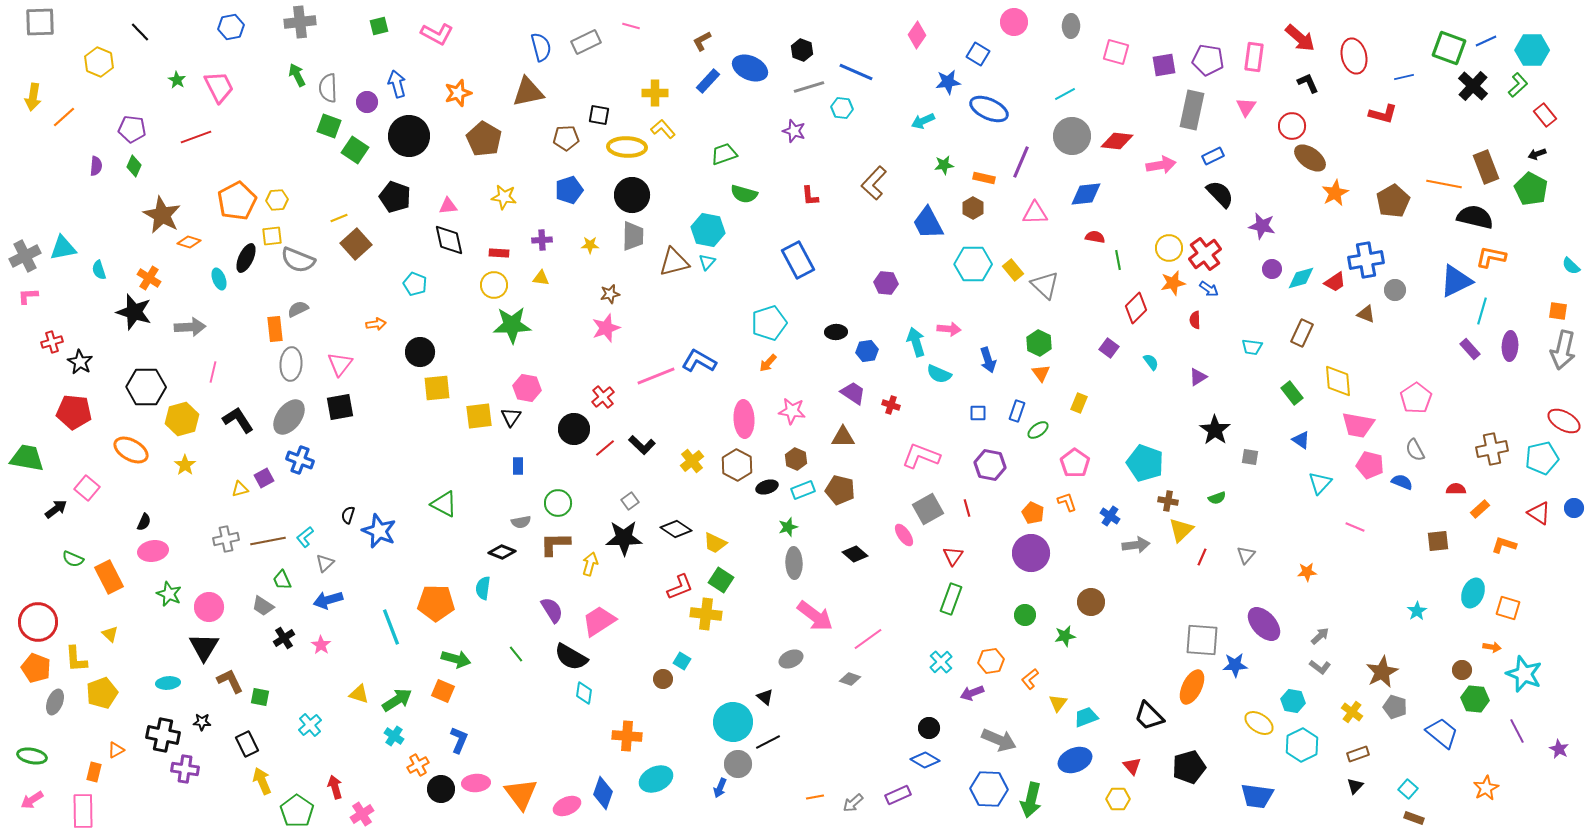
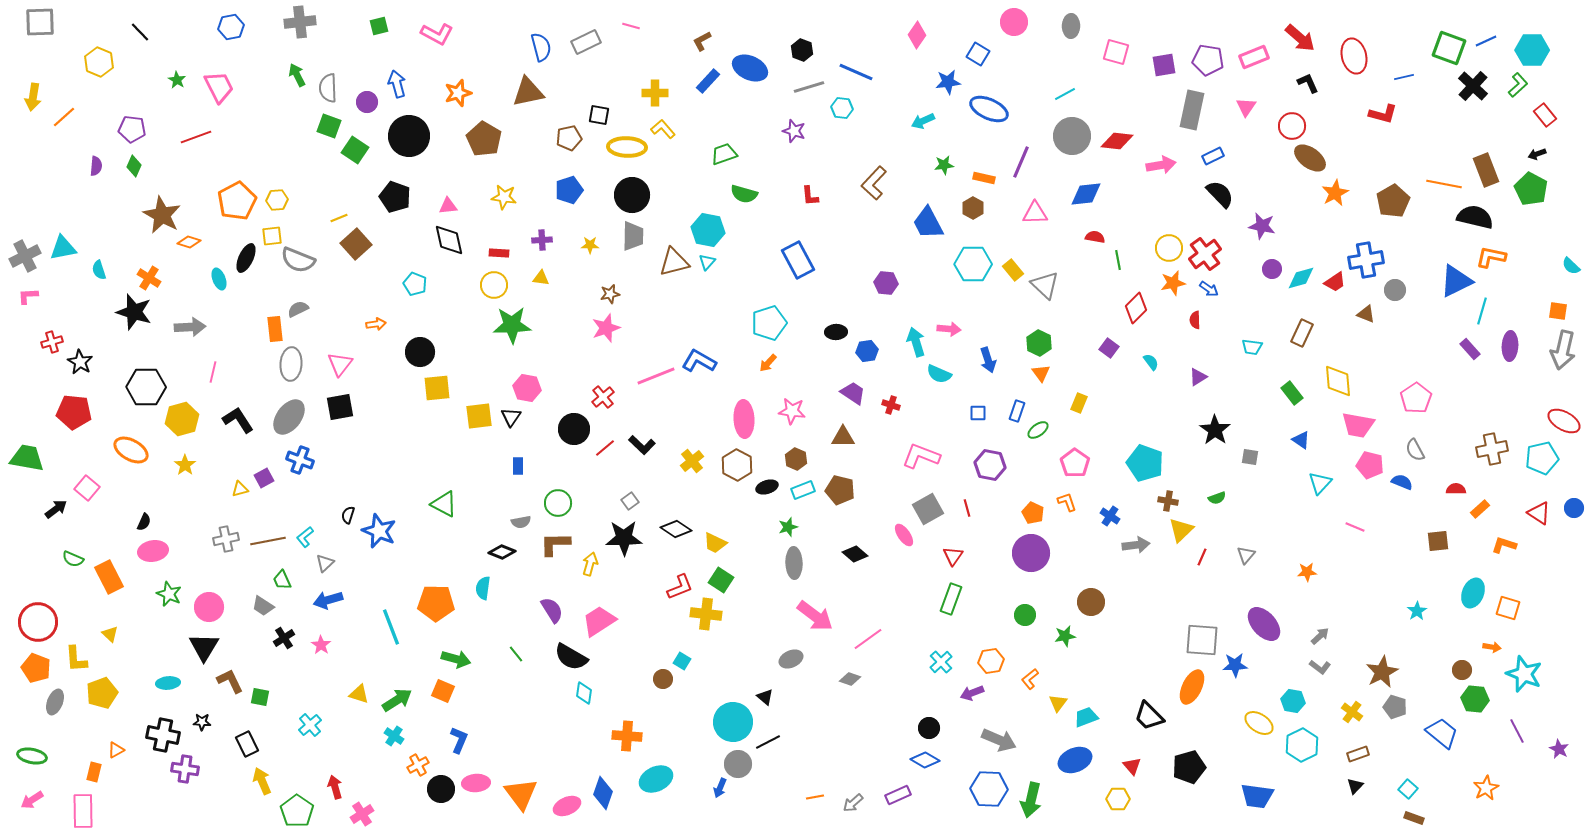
pink rectangle at (1254, 57): rotated 60 degrees clockwise
brown pentagon at (566, 138): moved 3 px right; rotated 10 degrees counterclockwise
brown rectangle at (1486, 167): moved 3 px down
